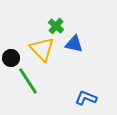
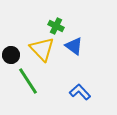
green cross: rotated 14 degrees counterclockwise
blue triangle: moved 2 px down; rotated 24 degrees clockwise
black circle: moved 3 px up
blue L-shape: moved 6 px left, 6 px up; rotated 25 degrees clockwise
